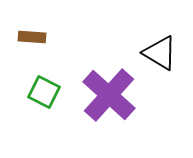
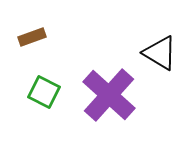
brown rectangle: rotated 24 degrees counterclockwise
